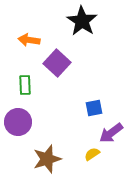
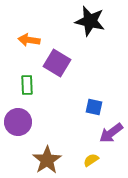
black star: moved 8 px right; rotated 20 degrees counterclockwise
purple square: rotated 12 degrees counterclockwise
green rectangle: moved 2 px right
blue square: moved 1 px up; rotated 24 degrees clockwise
yellow semicircle: moved 1 px left, 6 px down
brown star: moved 1 px down; rotated 16 degrees counterclockwise
